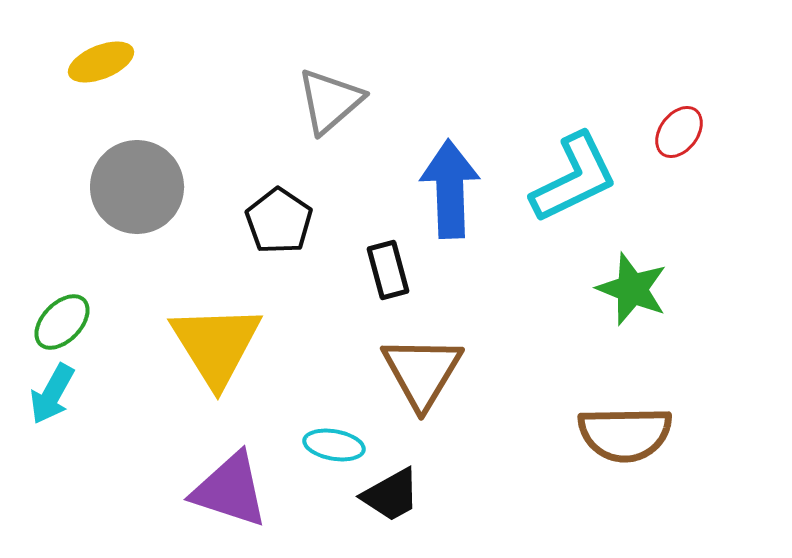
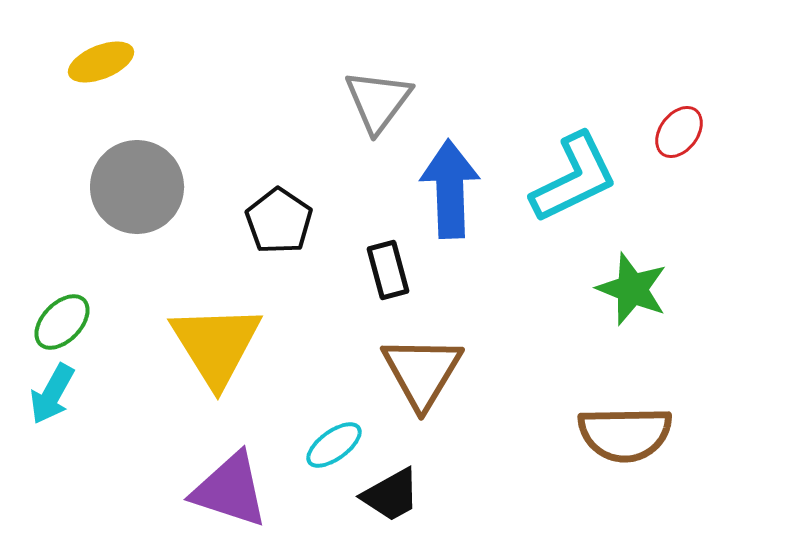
gray triangle: moved 48 px right; rotated 12 degrees counterclockwise
cyan ellipse: rotated 46 degrees counterclockwise
